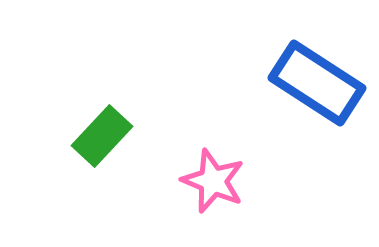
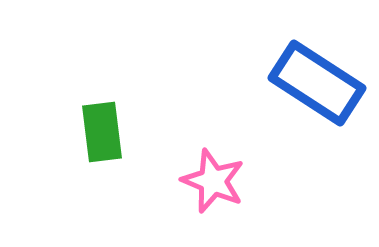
green rectangle: moved 4 px up; rotated 50 degrees counterclockwise
